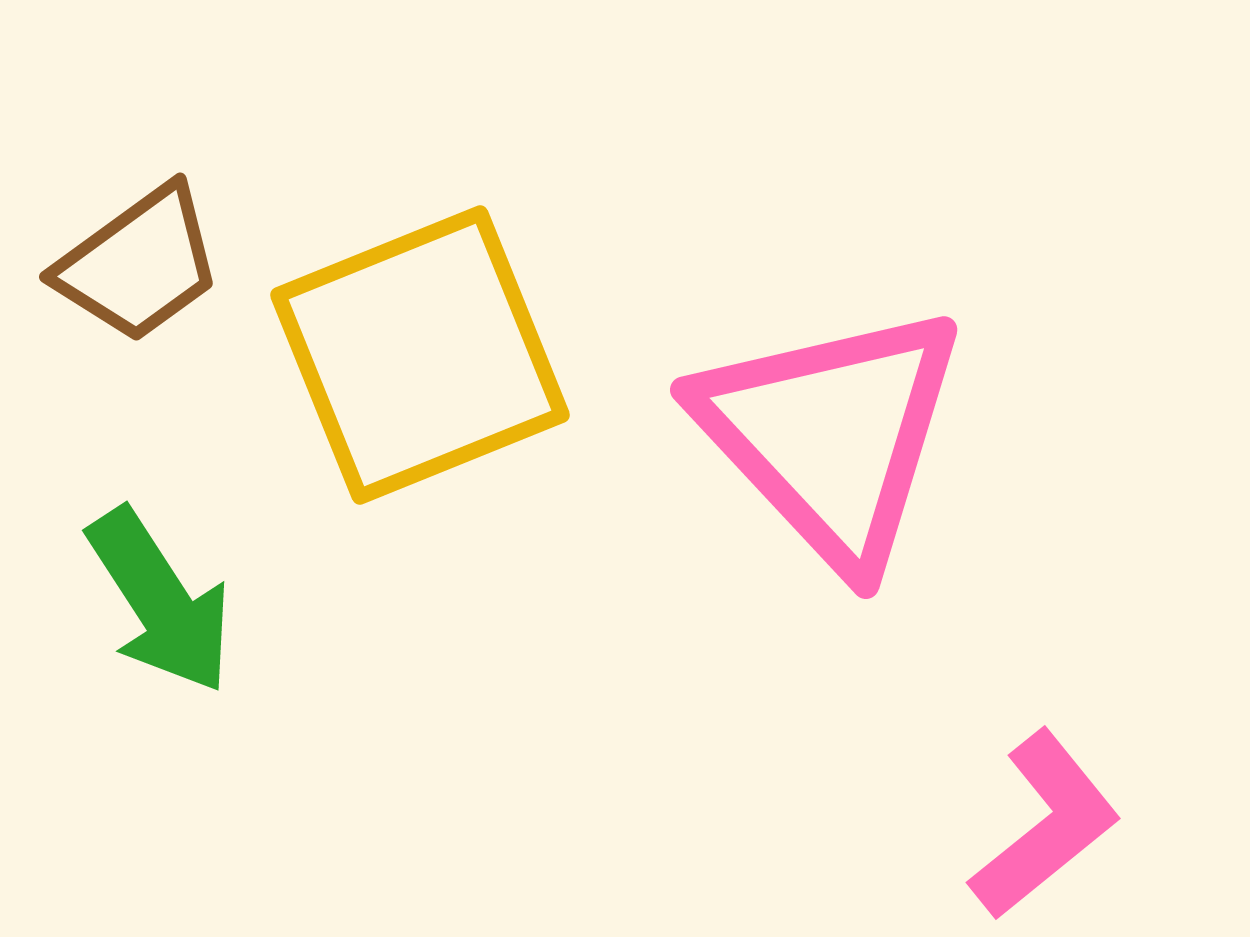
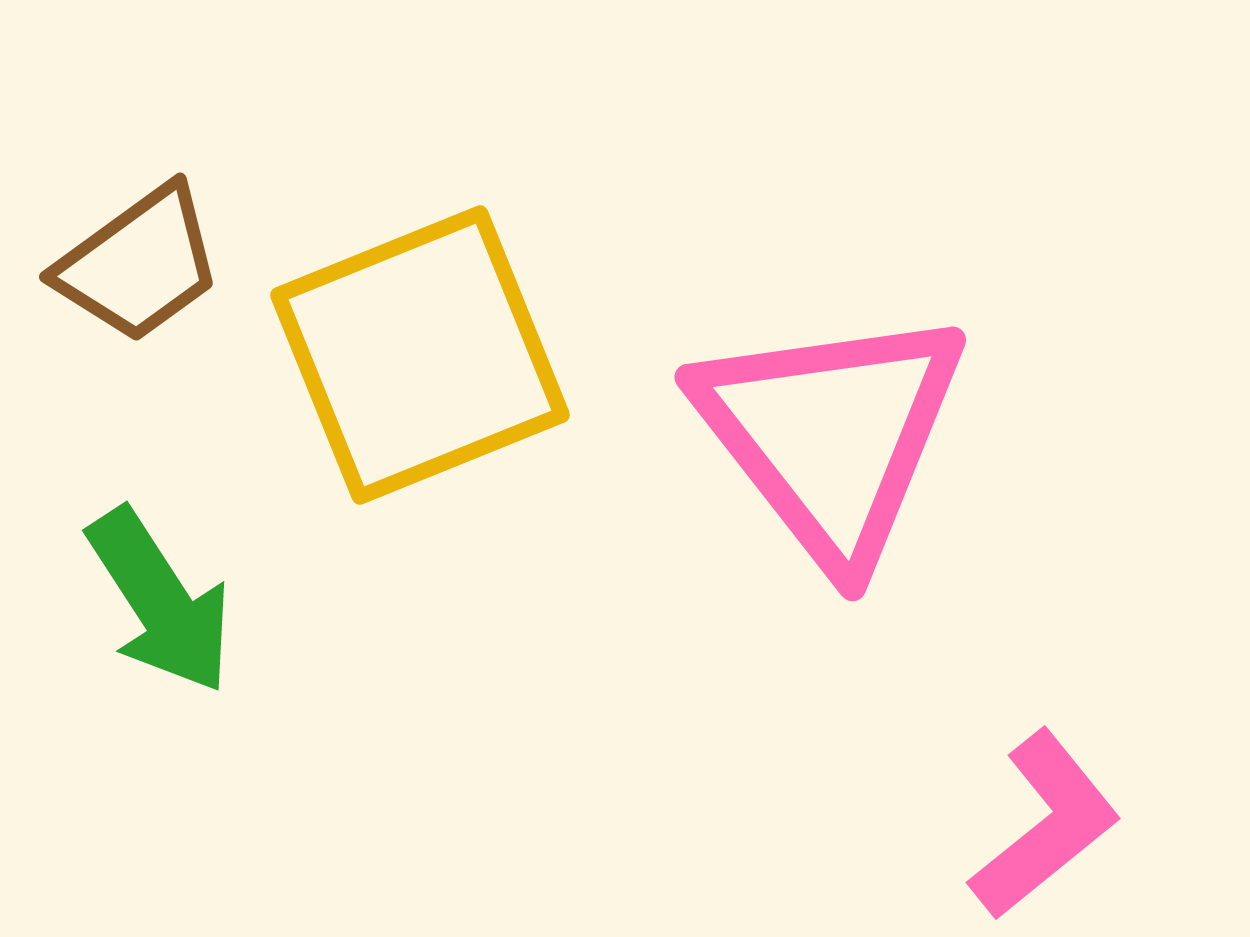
pink triangle: rotated 5 degrees clockwise
